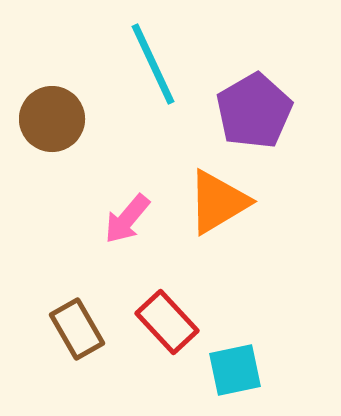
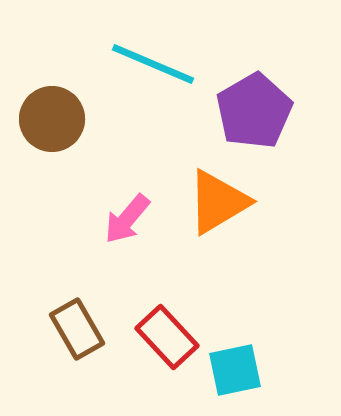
cyan line: rotated 42 degrees counterclockwise
red rectangle: moved 15 px down
